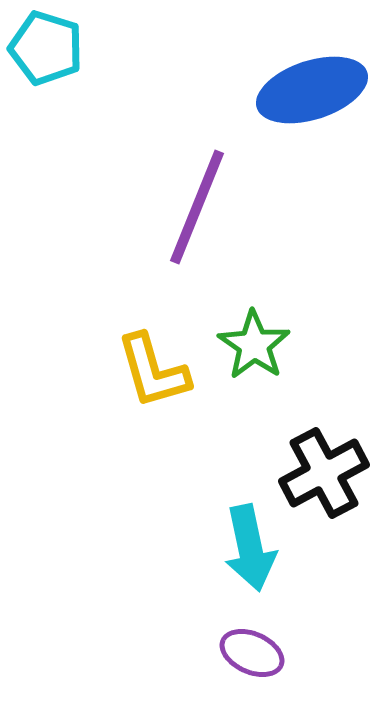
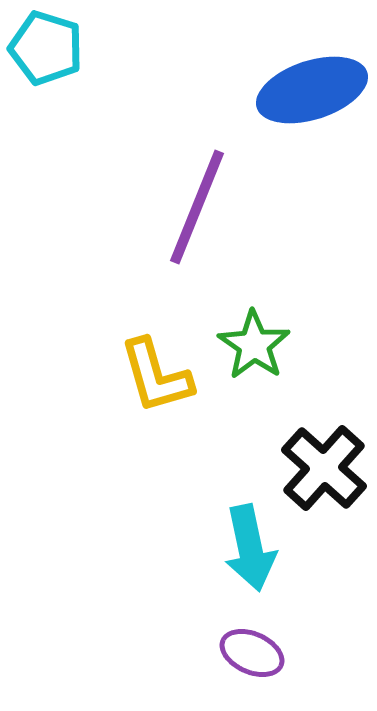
yellow L-shape: moved 3 px right, 5 px down
black cross: moved 5 px up; rotated 20 degrees counterclockwise
